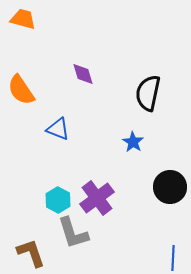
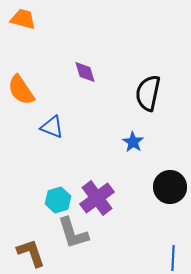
purple diamond: moved 2 px right, 2 px up
blue triangle: moved 6 px left, 2 px up
cyan hexagon: rotated 15 degrees clockwise
